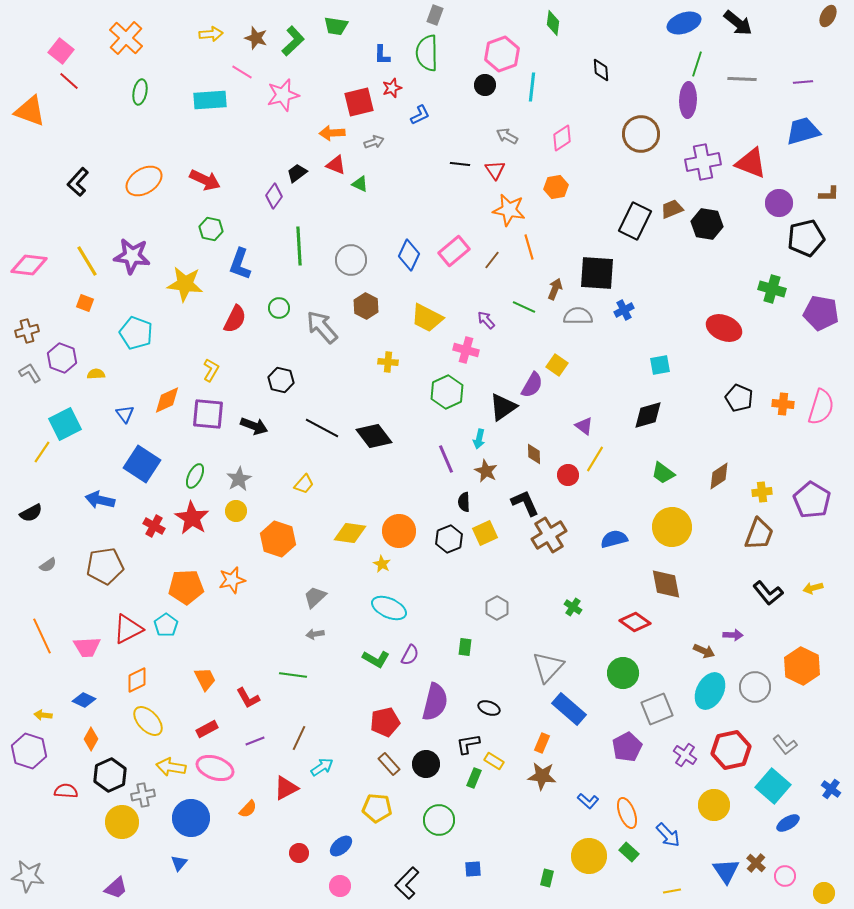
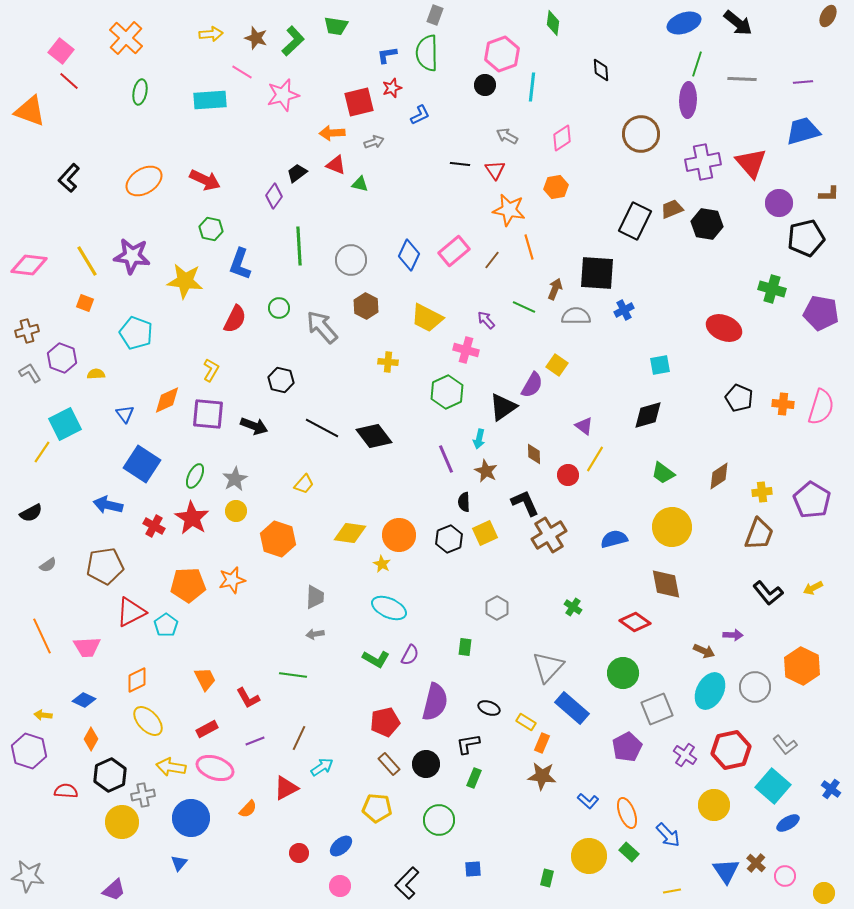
blue L-shape at (382, 55): moved 5 px right; rotated 80 degrees clockwise
red triangle at (751, 163): rotated 28 degrees clockwise
black L-shape at (78, 182): moved 9 px left, 4 px up
green triangle at (360, 184): rotated 12 degrees counterclockwise
yellow star at (185, 284): moved 3 px up
gray semicircle at (578, 316): moved 2 px left
gray star at (239, 479): moved 4 px left
blue arrow at (100, 500): moved 8 px right, 5 px down
orange circle at (399, 531): moved 4 px down
orange pentagon at (186, 587): moved 2 px right, 2 px up
yellow arrow at (813, 588): rotated 12 degrees counterclockwise
gray trapezoid at (315, 597): rotated 135 degrees clockwise
red triangle at (128, 629): moved 3 px right, 17 px up
blue rectangle at (569, 709): moved 3 px right, 1 px up
yellow rectangle at (494, 761): moved 32 px right, 39 px up
purple trapezoid at (116, 888): moved 2 px left, 2 px down
